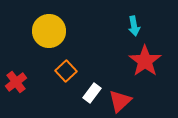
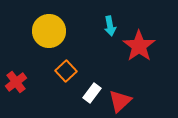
cyan arrow: moved 24 px left
red star: moved 6 px left, 15 px up
